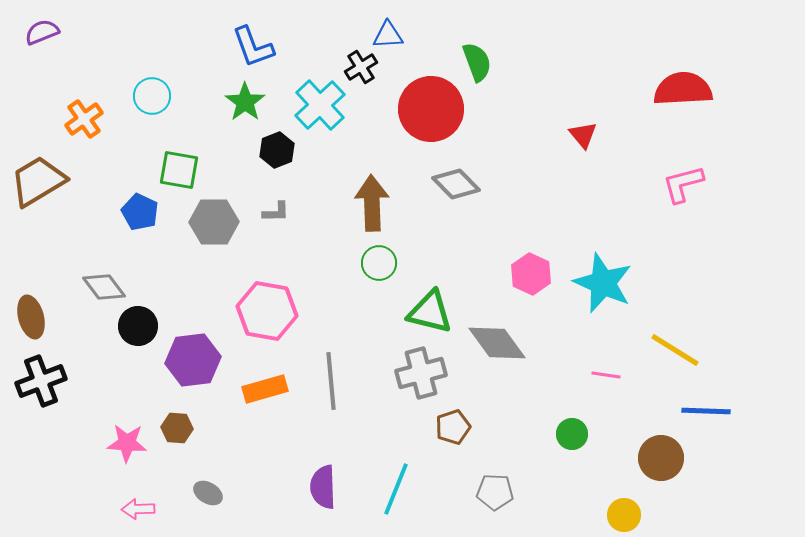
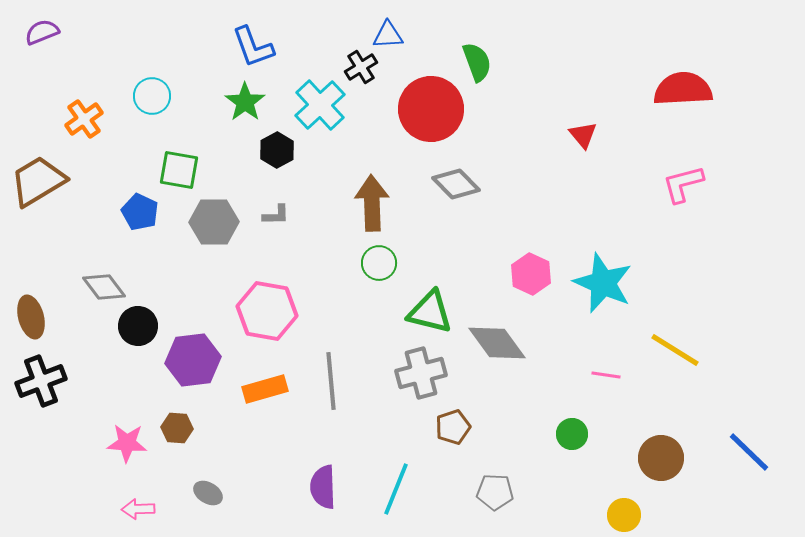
black hexagon at (277, 150): rotated 8 degrees counterclockwise
gray L-shape at (276, 212): moved 3 px down
blue line at (706, 411): moved 43 px right, 41 px down; rotated 42 degrees clockwise
